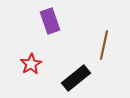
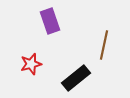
red star: rotated 15 degrees clockwise
